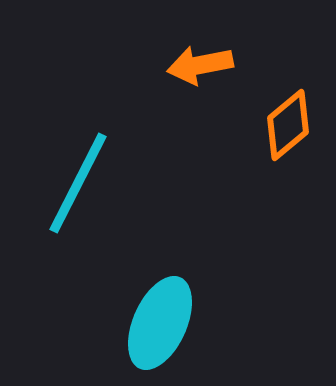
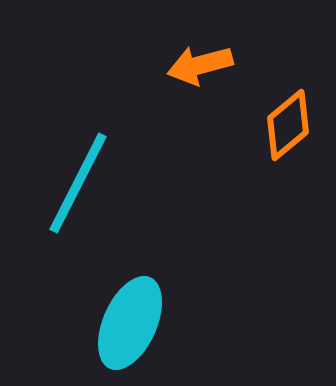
orange arrow: rotated 4 degrees counterclockwise
cyan ellipse: moved 30 px left
